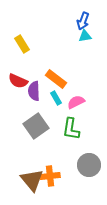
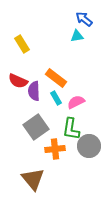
blue arrow: moved 1 px right, 2 px up; rotated 108 degrees clockwise
cyan triangle: moved 8 px left
orange rectangle: moved 1 px up
gray square: moved 1 px down
gray circle: moved 19 px up
orange cross: moved 5 px right, 27 px up
brown triangle: moved 1 px right, 1 px up
